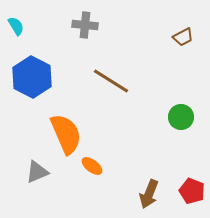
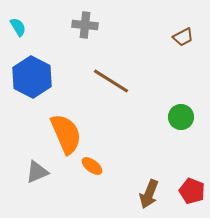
cyan semicircle: moved 2 px right, 1 px down
